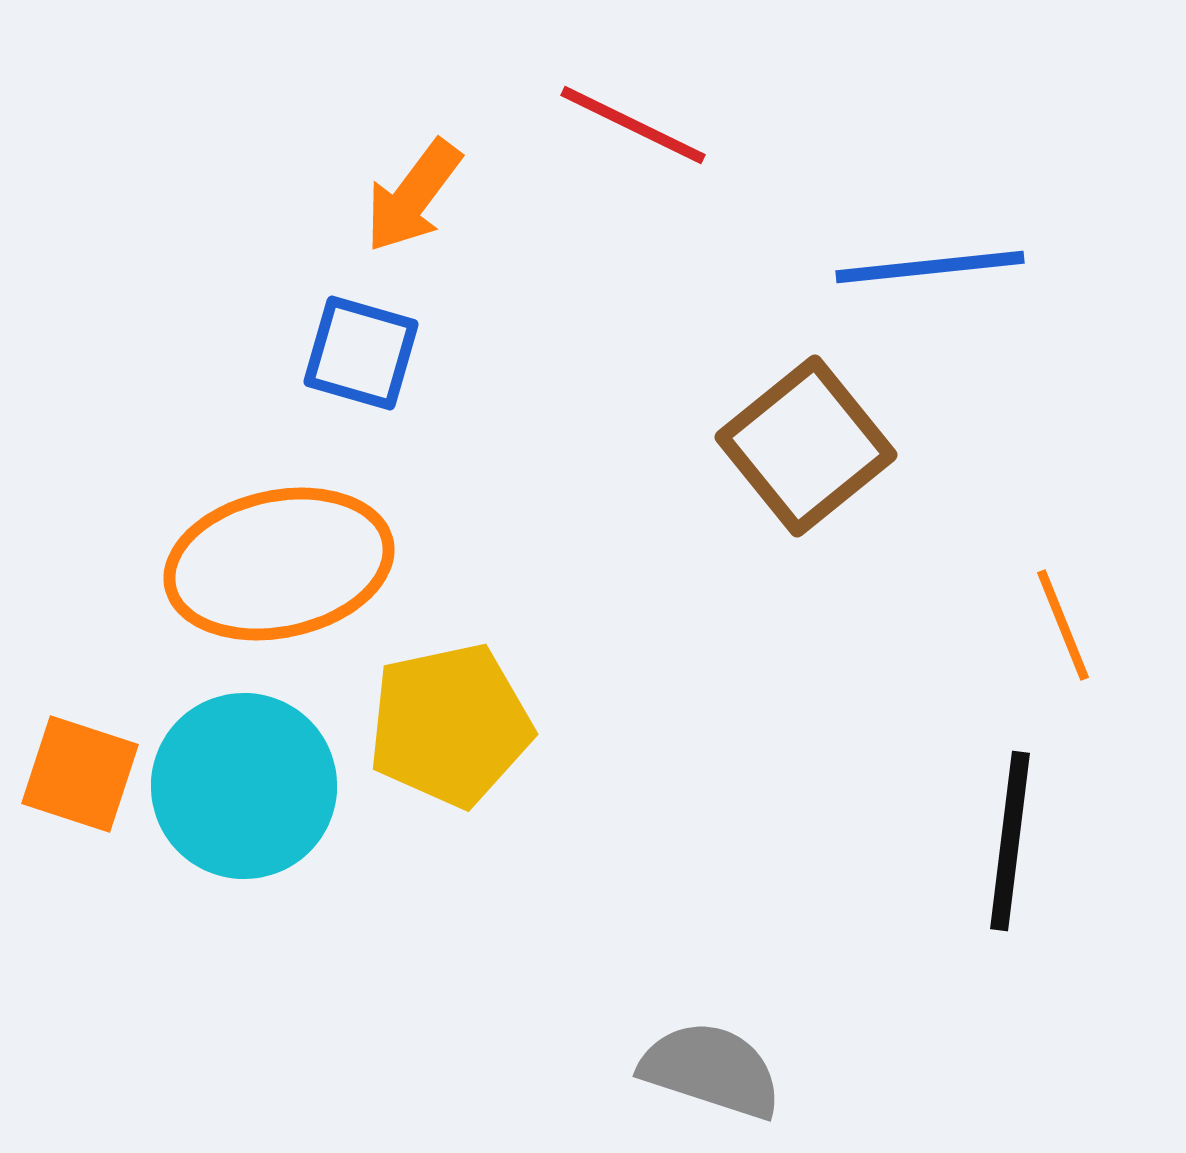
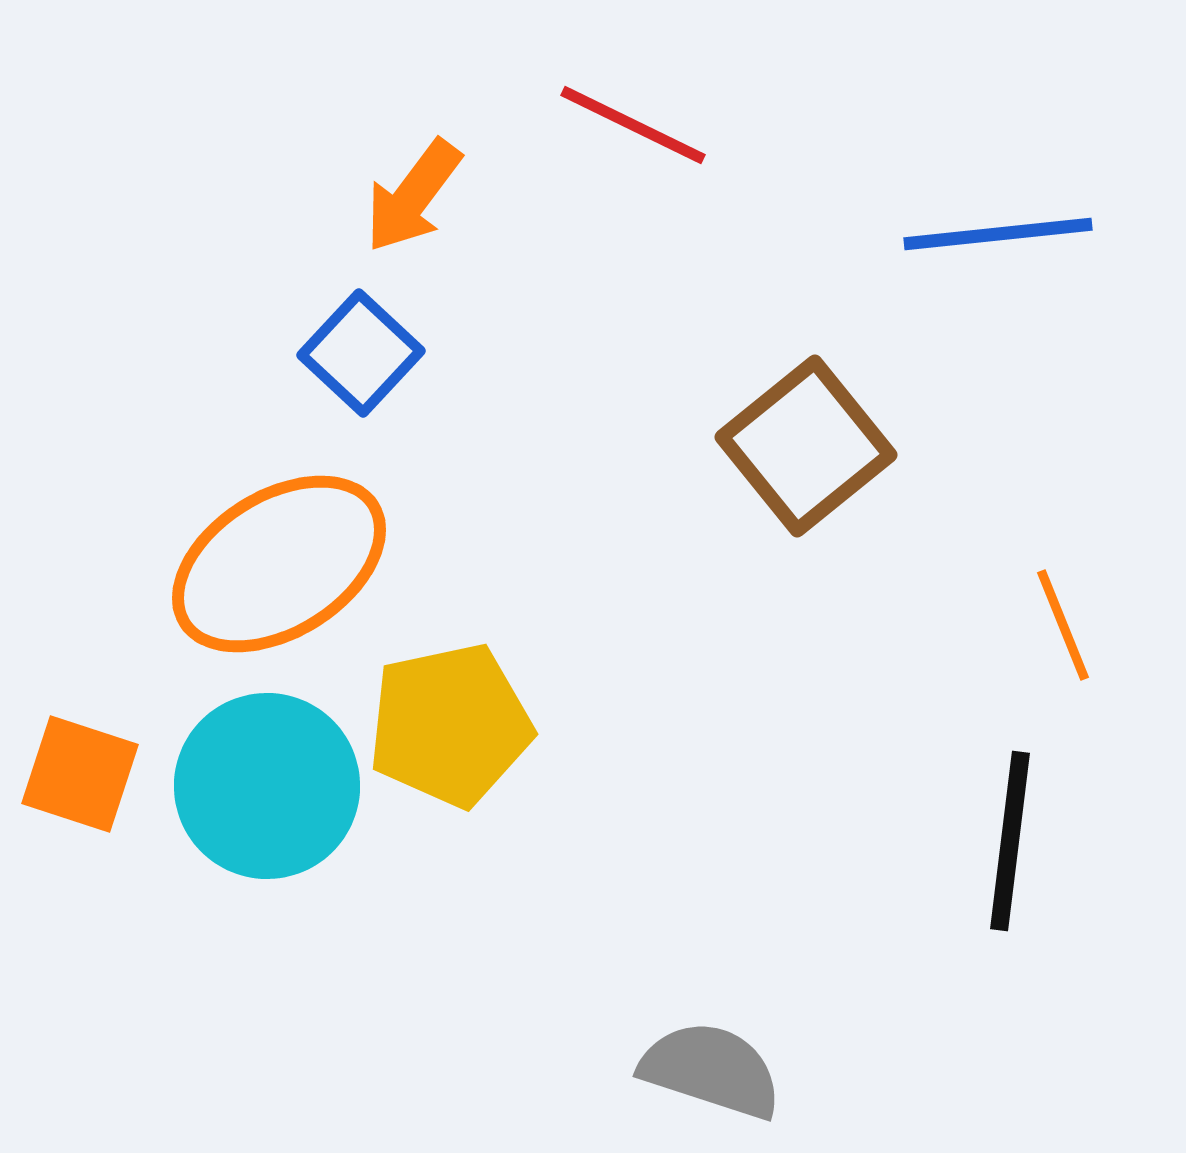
blue line: moved 68 px right, 33 px up
blue square: rotated 27 degrees clockwise
orange ellipse: rotated 20 degrees counterclockwise
cyan circle: moved 23 px right
